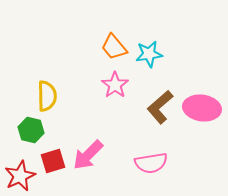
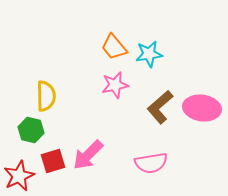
pink star: rotated 24 degrees clockwise
yellow semicircle: moved 1 px left
red star: moved 1 px left
